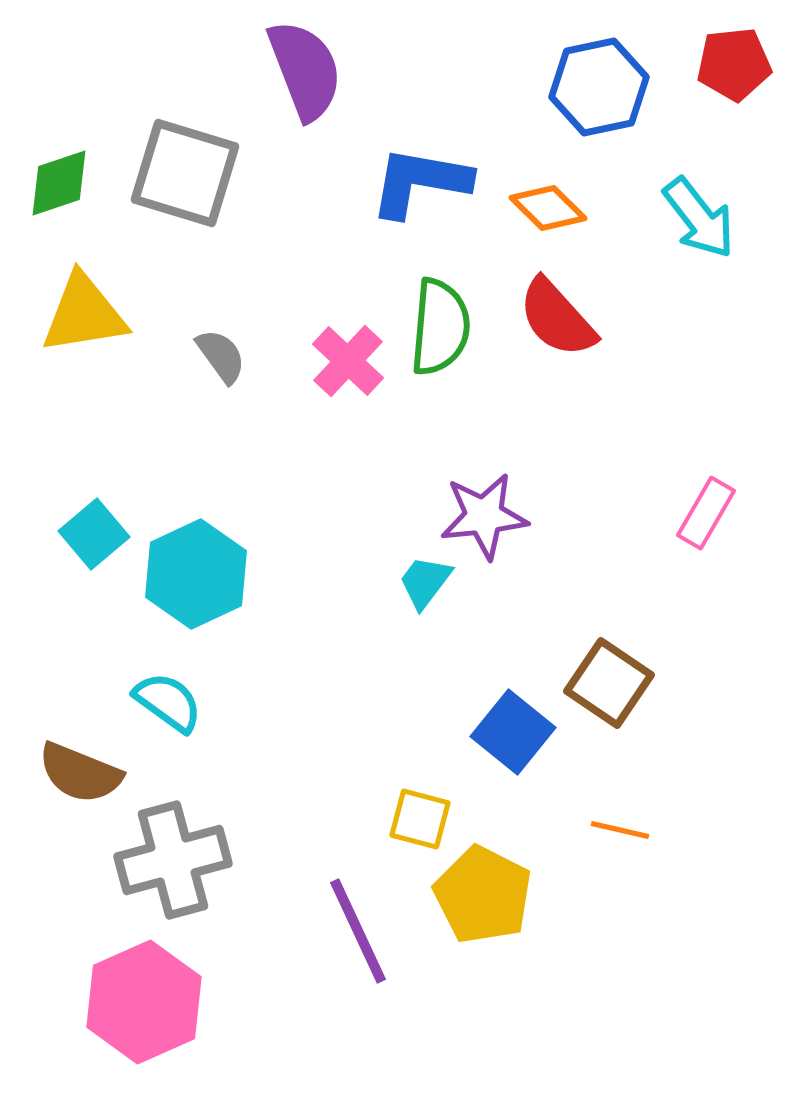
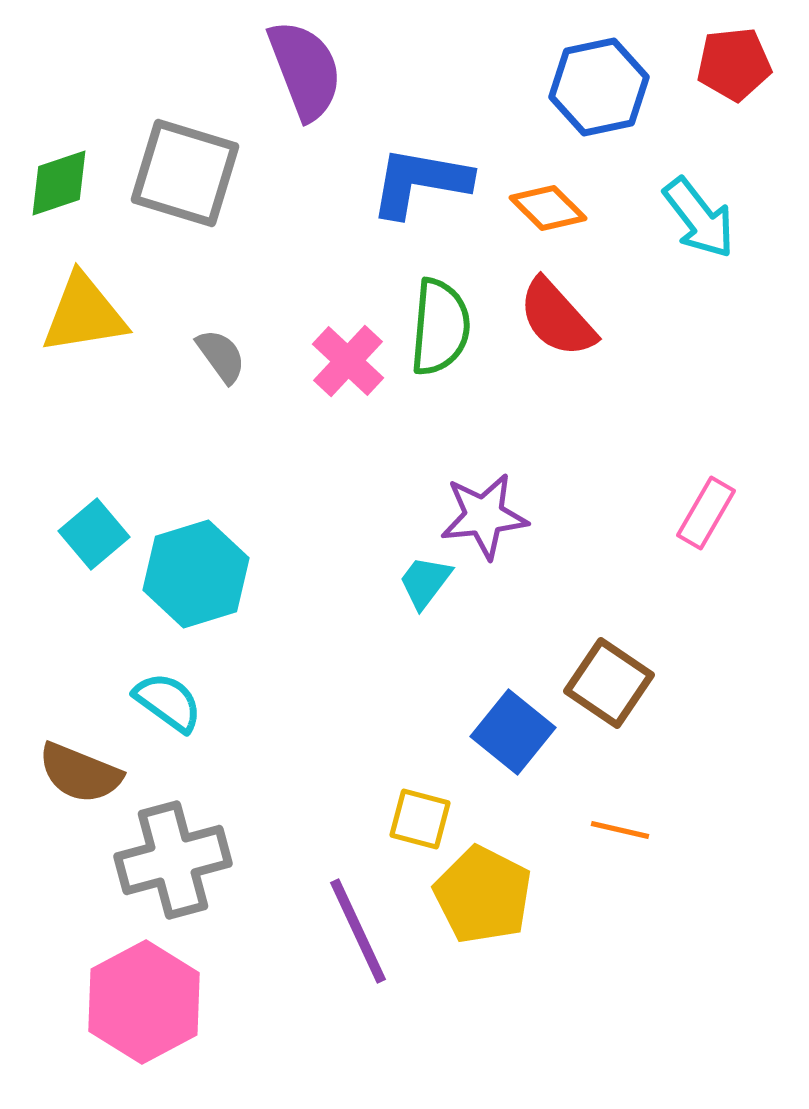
cyan hexagon: rotated 8 degrees clockwise
pink hexagon: rotated 4 degrees counterclockwise
